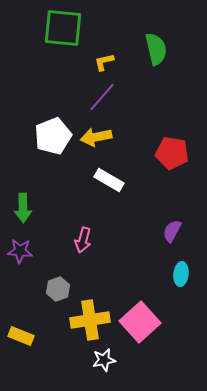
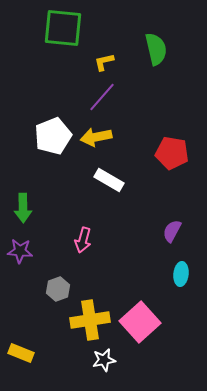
yellow rectangle: moved 17 px down
